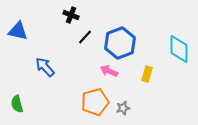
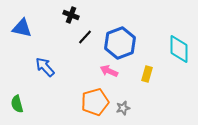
blue triangle: moved 4 px right, 3 px up
